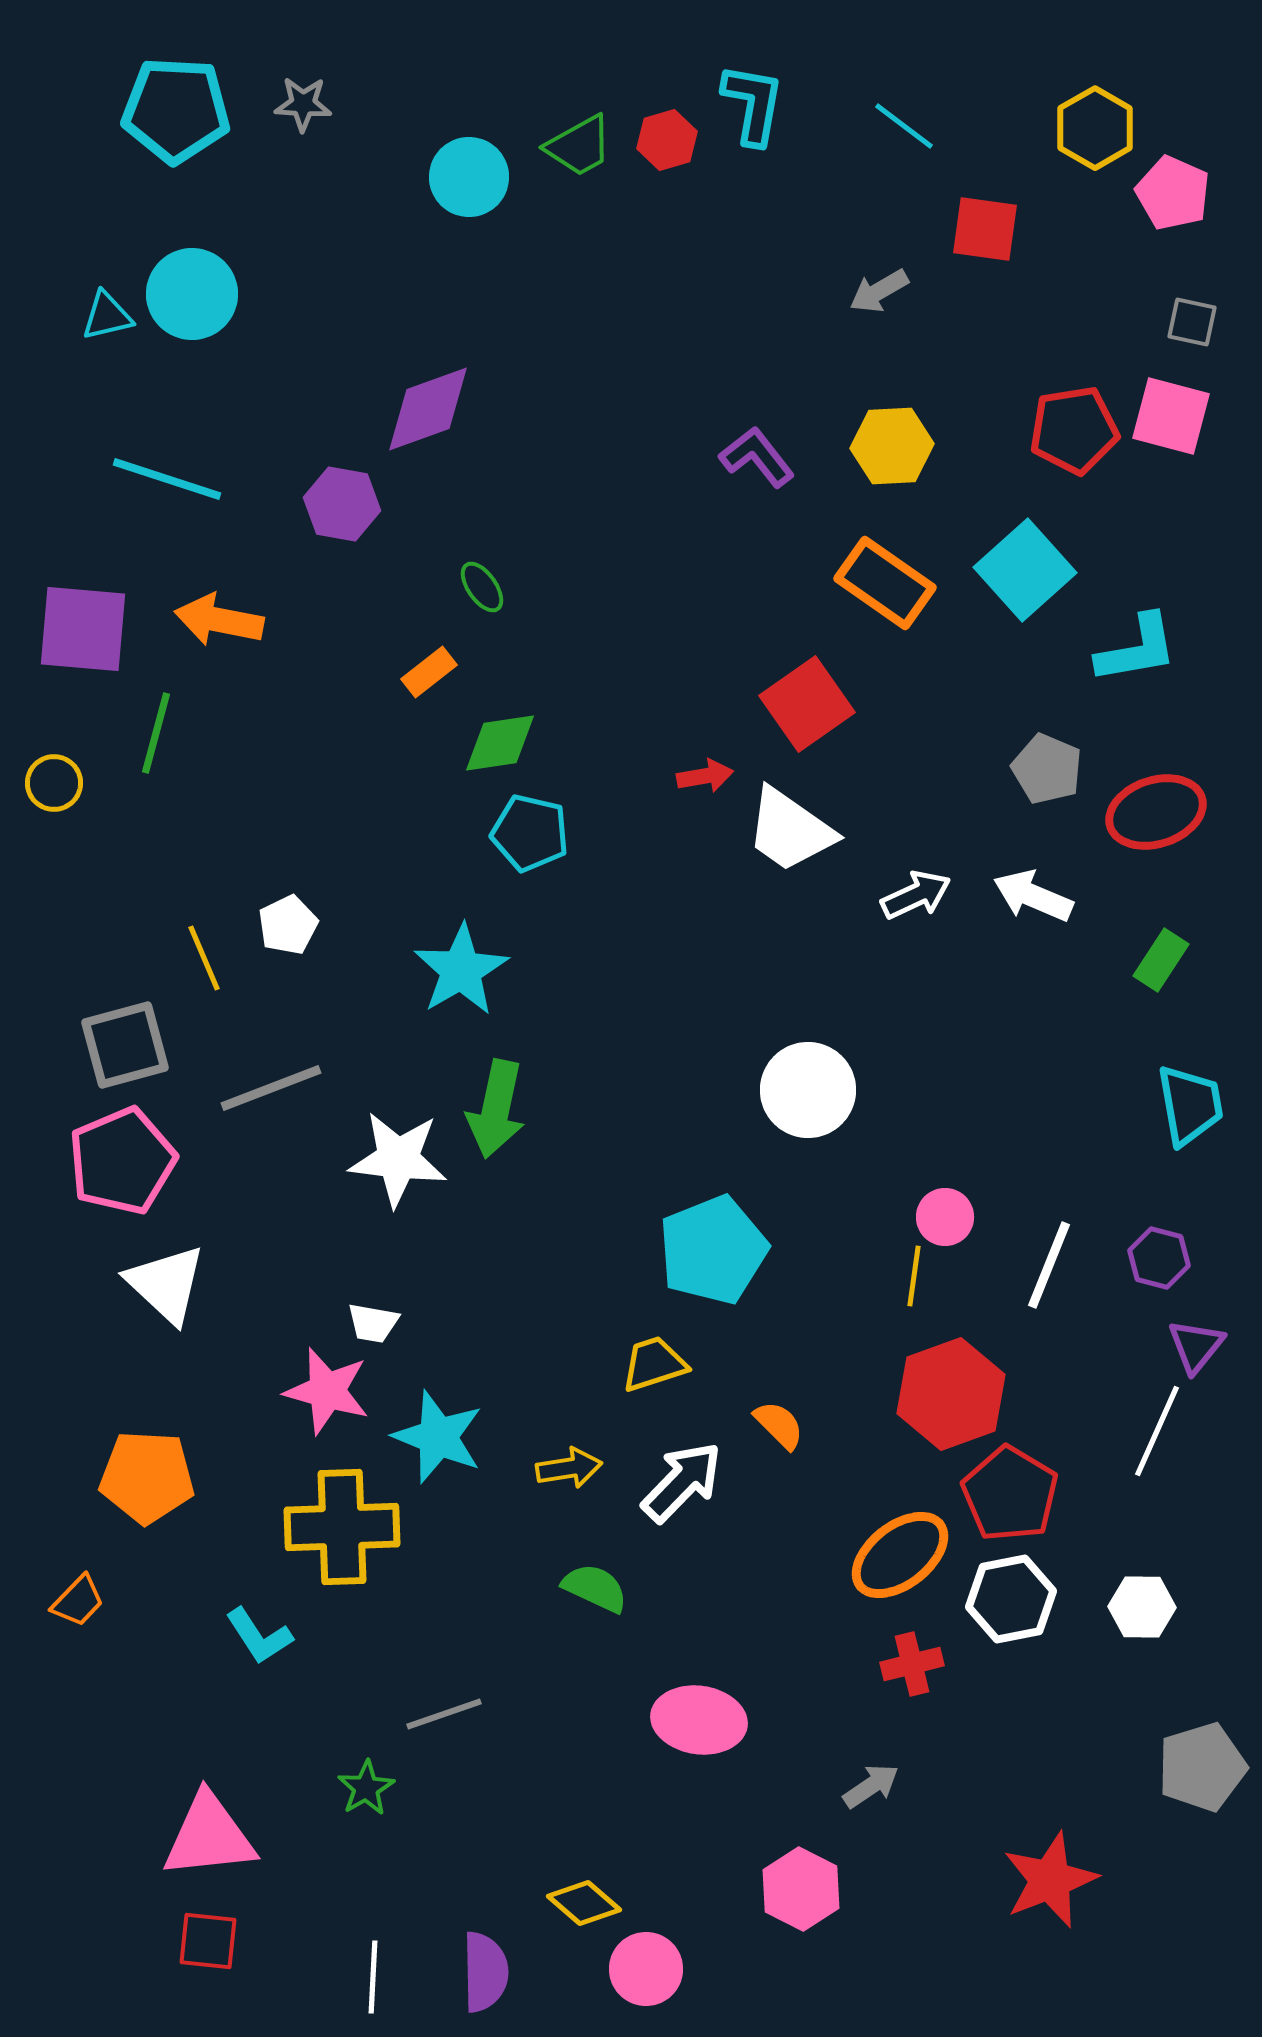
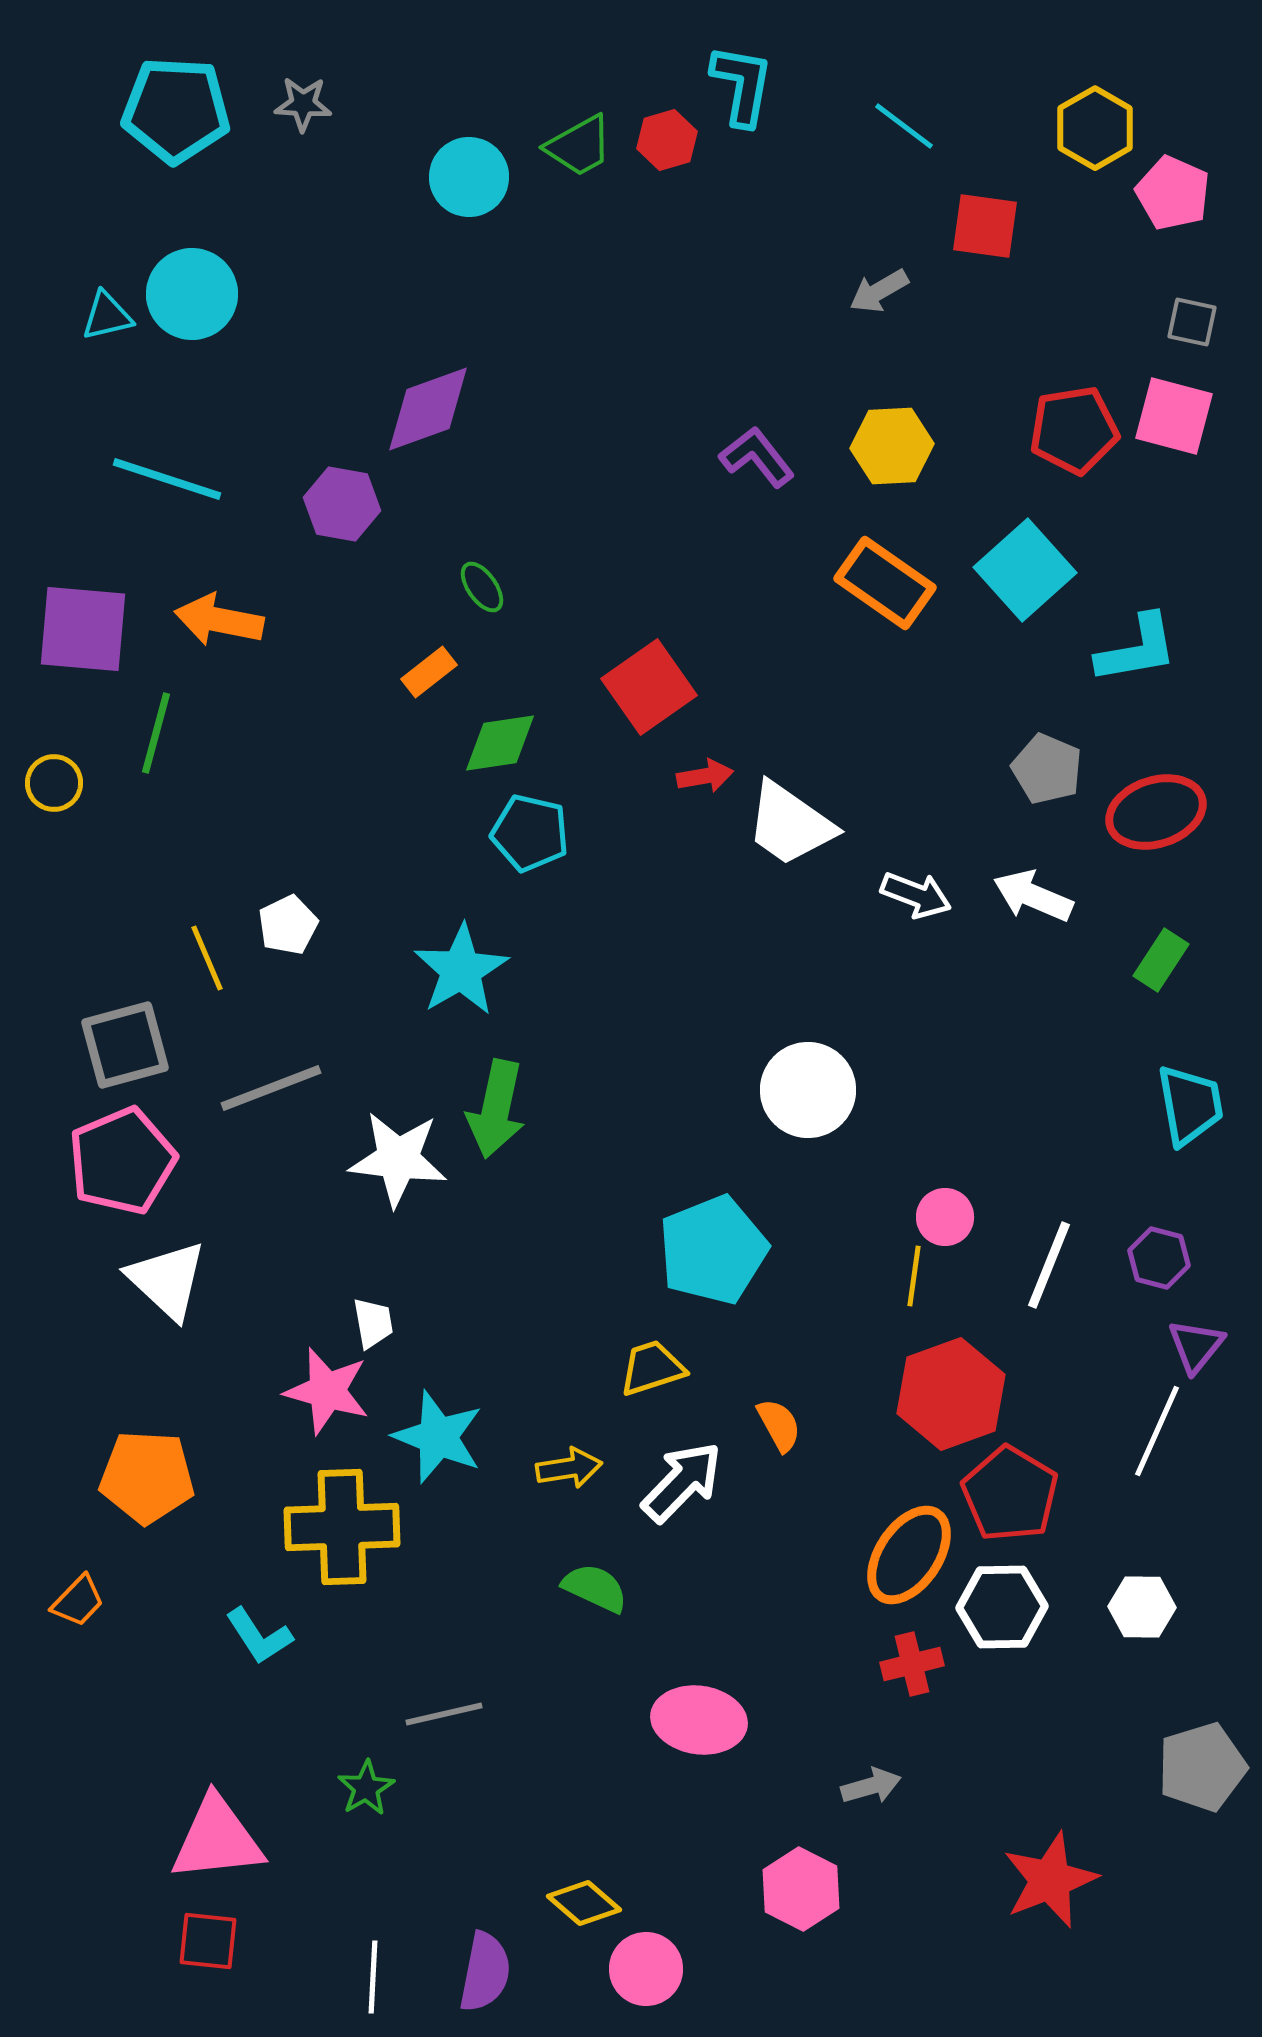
cyan L-shape at (753, 104): moved 11 px left, 19 px up
red square at (985, 229): moved 3 px up
pink square at (1171, 416): moved 3 px right
red square at (807, 704): moved 158 px left, 17 px up
white trapezoid at (790, 830): moved 6 px up
white arrow at (916, 895): rotated 46 degrees clockwise
yellow line at (204, 958): moved 3 px right
white triangle at (166, 1284): moved 1 px right, 4 px up
white trapezoid at (373, 1323): rotated 110 degrees counterclockwise
yellow trapezoid at (654, 1364): moved 2 px left, 4 px down
orange semicircle at (779, 1425): rotated 16 degrees clockwise
orange ellipse at (900, 1555): moved 9 px right; rotated 18 degrees counterclockwise
white hexagon at (1011, 1599): moved 9 px left, 8 px down; rotated 10 degrees clockwise
gray line at (444, 1714): rotated 6 degrees clockwise
gray arrow at (871, 1786): rotated 18 degrees clockwise
pink triangle at (209, 1836): moved 8 px right, 3 px down
purple semicircle at (485, 1972): rotated 12 degrees clockwise
